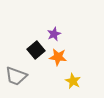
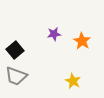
purple star: rotated 16 degrees clockwise
black square: moved 21 px left
orange star: moved 24 px right, 16 px up; rotated 24 degrees clockwise
